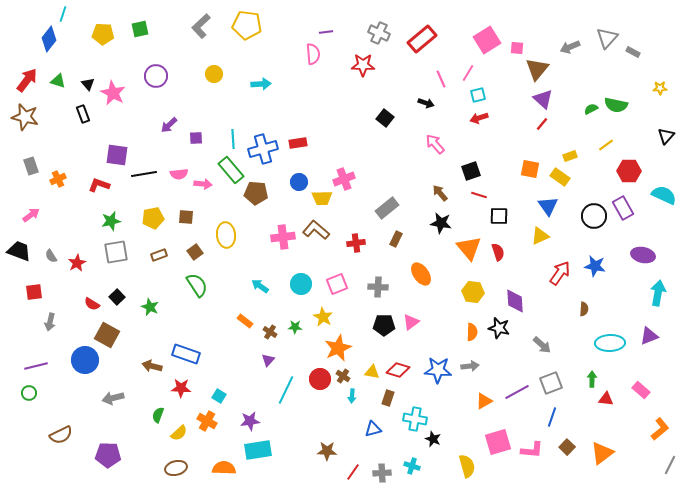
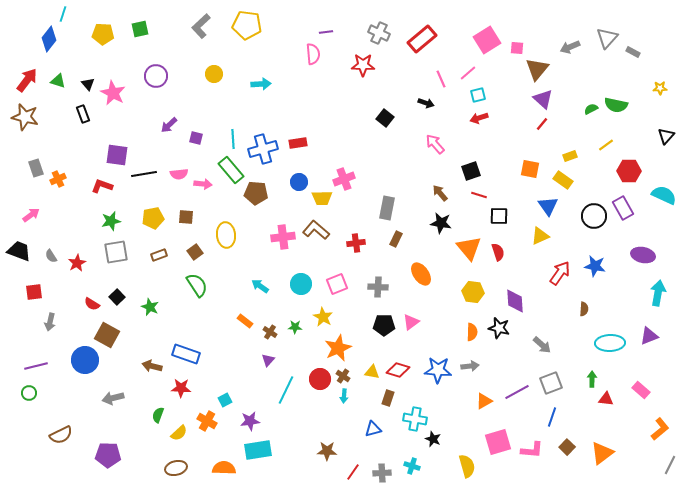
pink line at (468, 73): rotated 18 degrees clockwise
purple square at (196, 138): rotated 16 degrees clockwise
gray rectangle at (31, 166): moved 5 px right, 2 px down
yellow rectangle at (560, 177): moved 3 px right, 3 px down
red L-shape at (99, 185): moved 3 px right, 1 px down
gray rectangle at (387, 208): rotated 40 degrees counterclockwise
cyan square at (219, 396): moved 6 px right, 4 px down; rotated 32 degrees clockwise
cyan arrow at (352, 396): moved 8 px left
